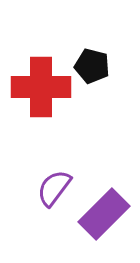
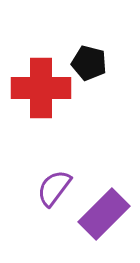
black pentagon: moved 3 px left, 3 px up
red cross: moved 1 px down
